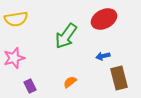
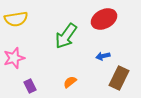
brown rectangle: rotated 40 degrees clockwise
